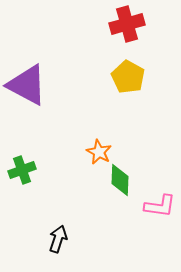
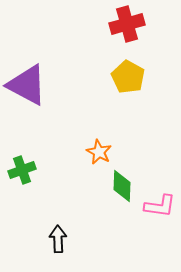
green diamond: moved 2 px right, 6 px down
black arrow: rotated 20 degrees counterclockwise
